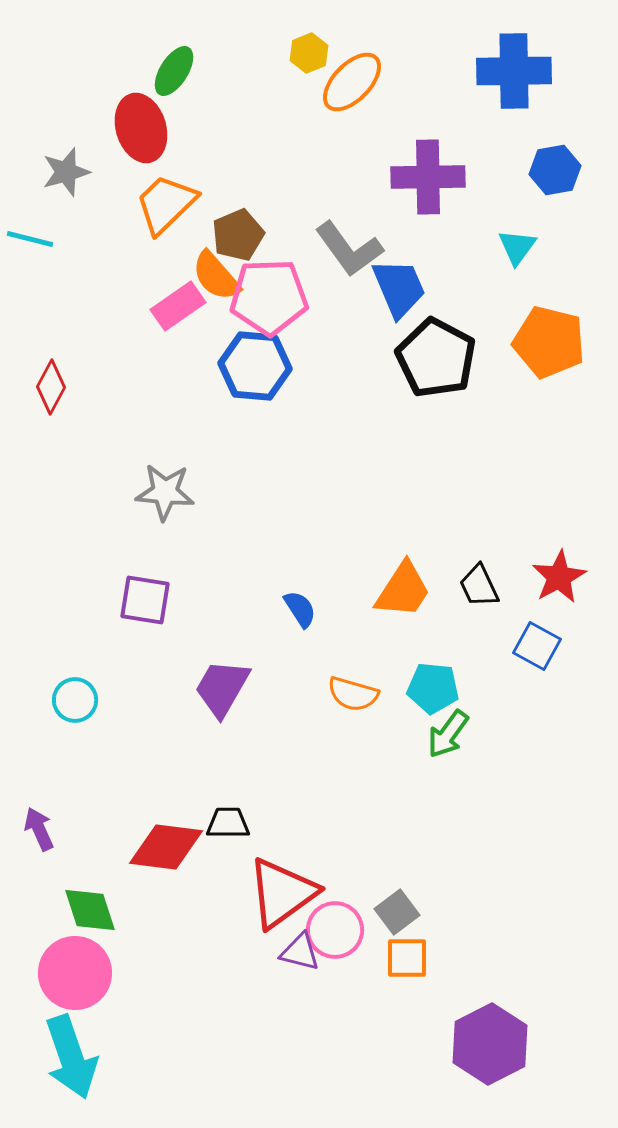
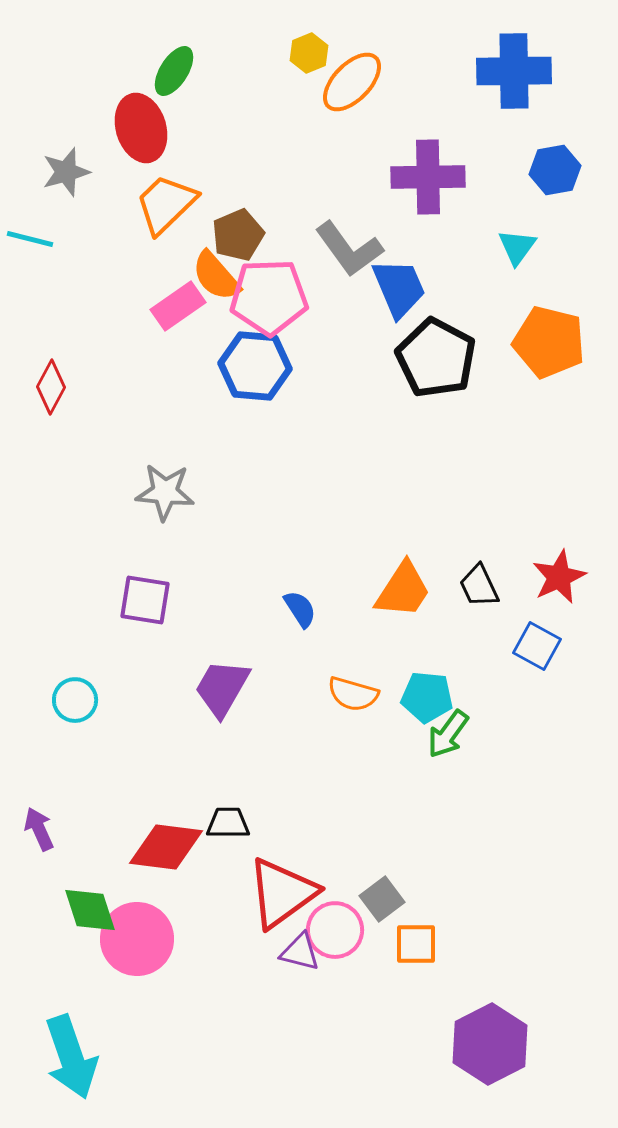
red star at (559, 577): rotated 4 degrees clockwise
cyan pentagon at (433, 688): moved 6 px left, 9 px down
gray square at (397, 912): moved 15 px left, 13 px up
orange square at (407, 958): moved 9 px right, 14 px up
pink circle at (75, 973): moved 62 px right, 34 px up
